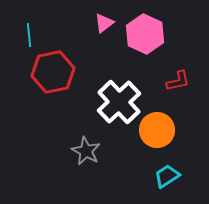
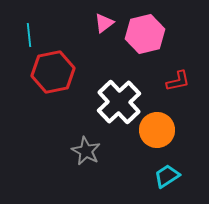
pink hexagon: rotated 21 degrees clockwise
